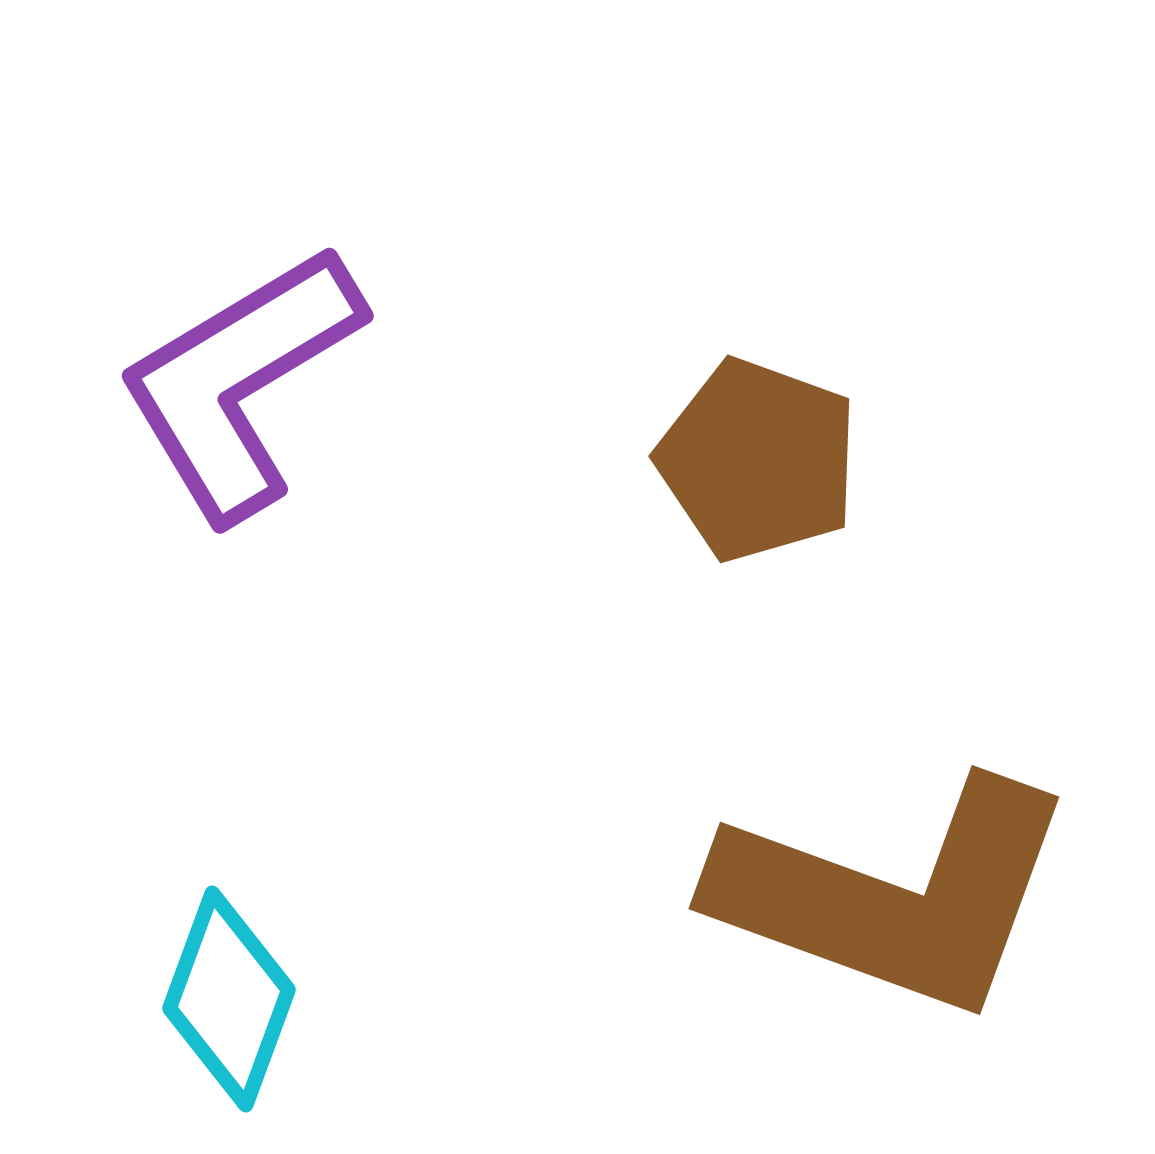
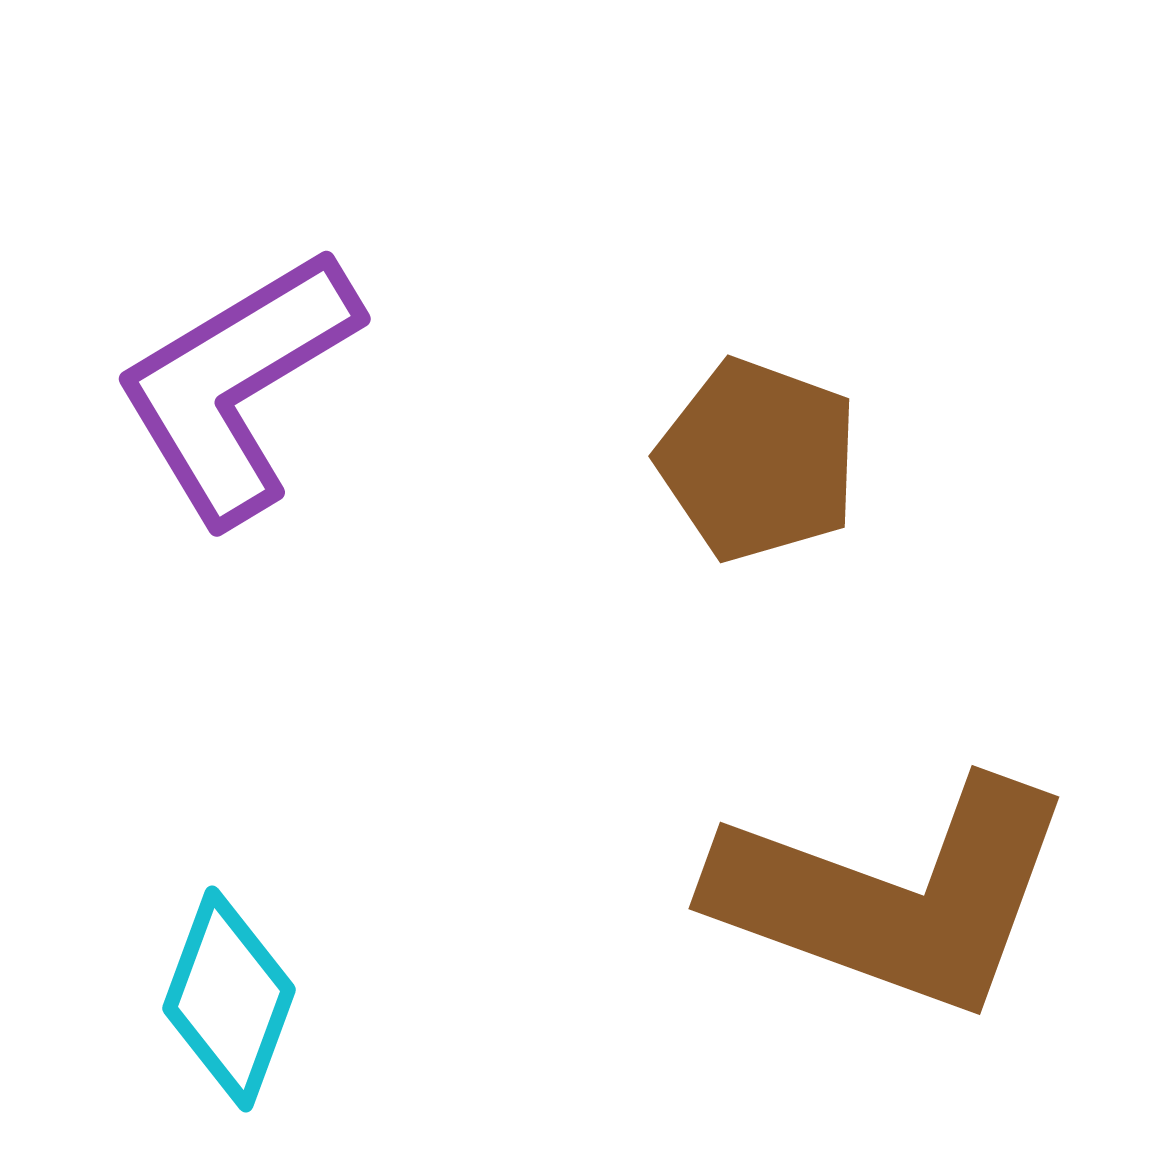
purple L-shape: moved 3 px left, 3 px down
